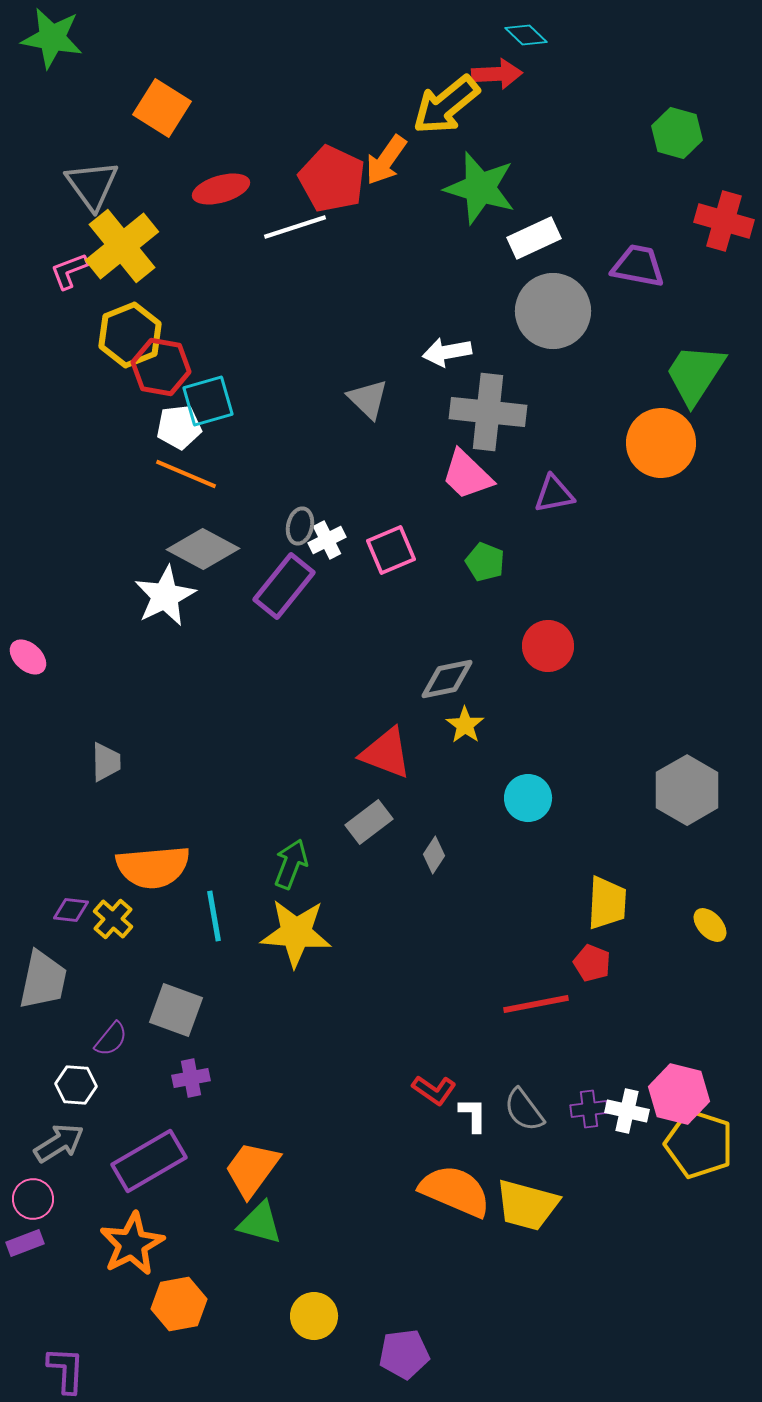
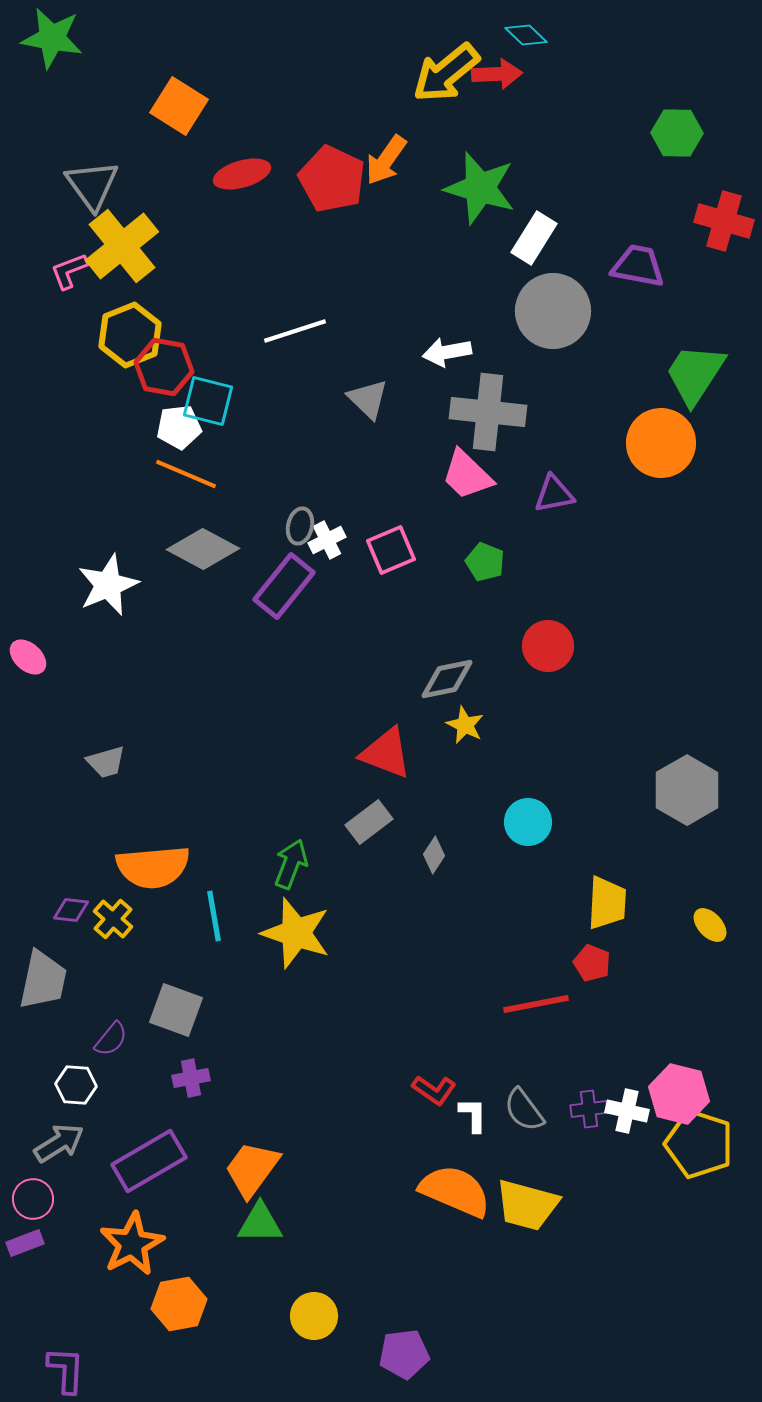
yellow arrow at (446, 105): moved 32 px up
orange square at (162, 108): moved 17 px right, 2 px up
green hexagon at (677, 133): rotated 15 degrees counterclockwise
red ellipse at (221, 189): moved 21 px right, 15 px up
white line at (295, 227): moved 104 px down
white rectangle at (534, 238): rotated 33 degrees counterclockwise
red hexagon at (161, 367): moved 3 px right
cyan square at (208, 401): rotated 30 degrees clockwise
white star at (165, 596): moved 57 px left, 11 px up; rotated 4 degrees clockwise
yellow star at (465, 725): rotated 9 degrees counterclockwise
gray trapezoid at (106, 762): rotated 75 degrees clockwise
cyan circle at (528, 798): moved 24 px down
yellow star at (296, 933): rotated 14 degrees clockwise
green triangle at (260, 1223): rotated 15 degrees counterclockwise
